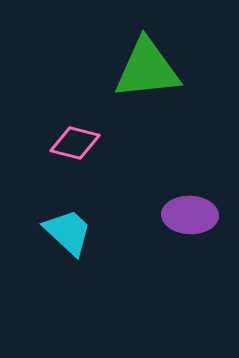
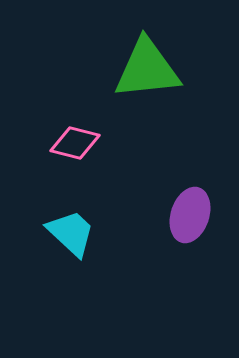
purple ellipse: rotated 74 degrees counterclockwise
cyan trapezoid: moved 3 px right, 1 px down
